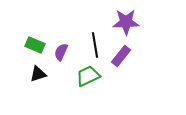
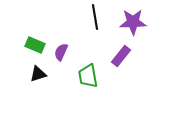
purple star: moved 7 px right
black line: moved 28 px up
green trapezoid: rotated 75 degrees counterclockwise
